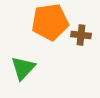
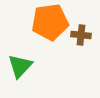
green triangle: moved 3 px left, 2 px up
